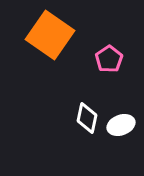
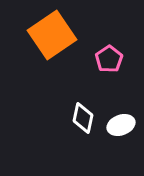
orange square: moved 2 px right; rotated 21 degrees clockwise
white diamond: moved 4 px left
